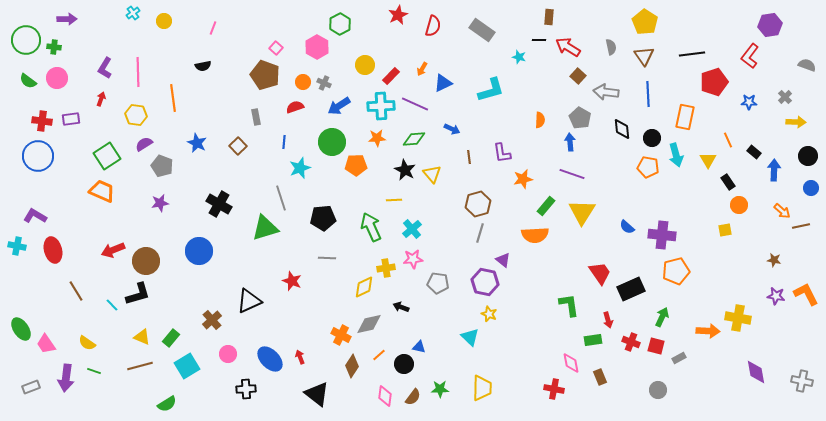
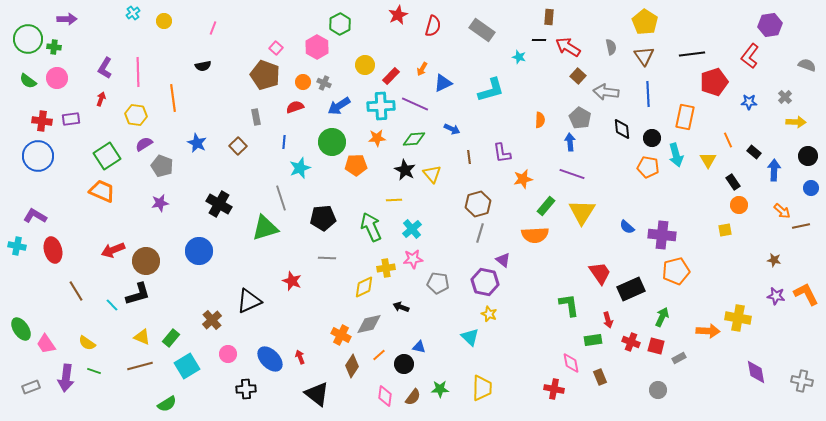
green circle at (26, 40): moved 2 px right, 1 px up
black rectangle at (728, 182): moved 5 px right
